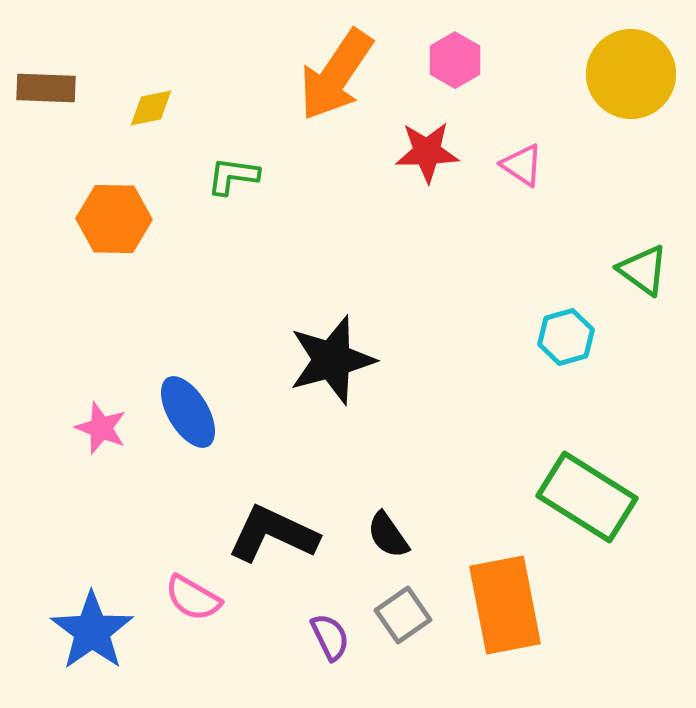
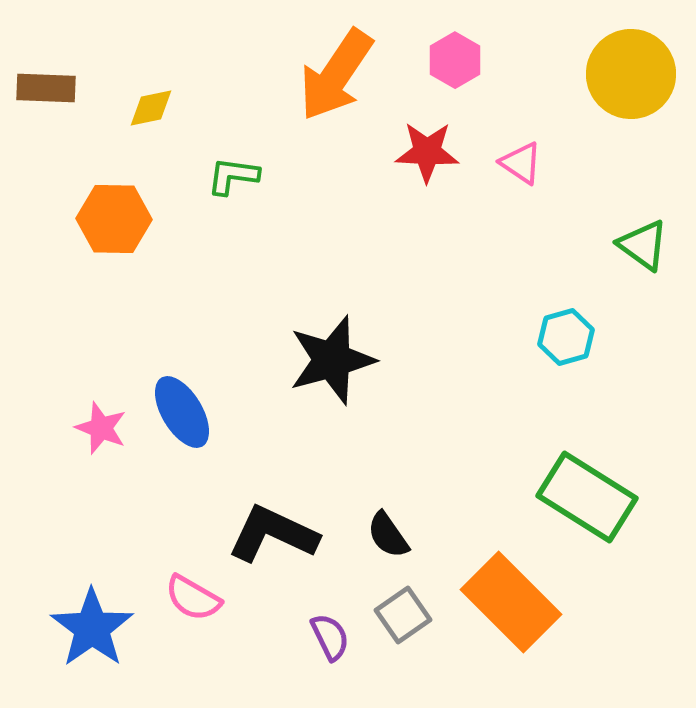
red star: rotated 4 degrees clockwise
pink triangle: moved 1 px left, 2 px up
green triangle: moved 25 px up
blue ellipse: moved 6 px left
orange rectangle: moved 6 px right, 3 px up; rotated 34 degrees counterclockwise
blue star: moved 3 px up
